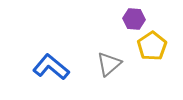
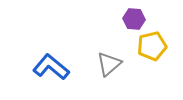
yellow pentagon: rotated 20 degrees clockwise
